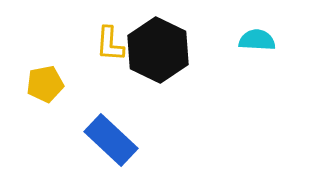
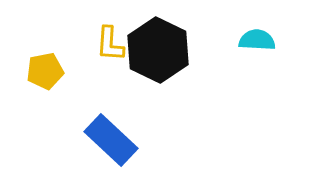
yellow pentagon: moved 13 px up
